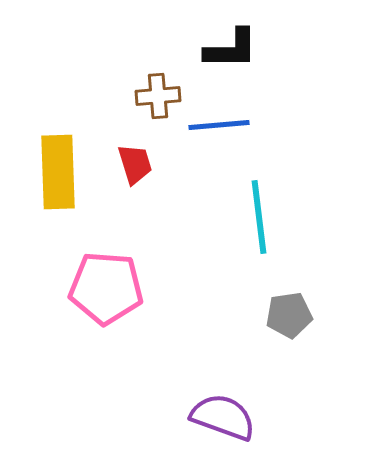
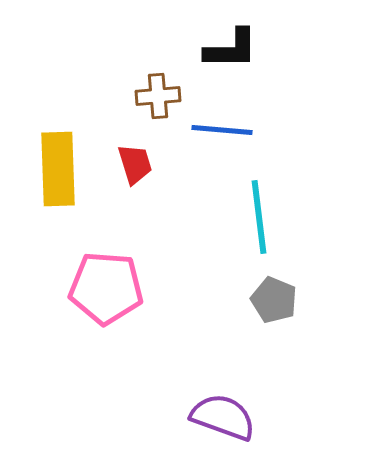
blue line: moved 3 px right, 5 px down; rotated 10 degrees clockwise
yellow rectangle: moved 3 px up
gray pentagon: moved 15 px left, 15 px up; rotated 30 degrees clockwise
